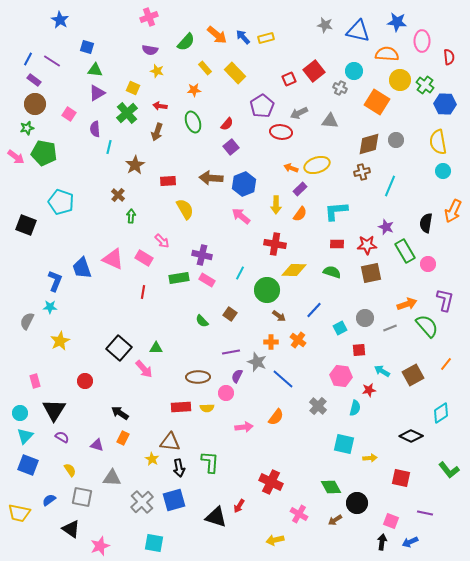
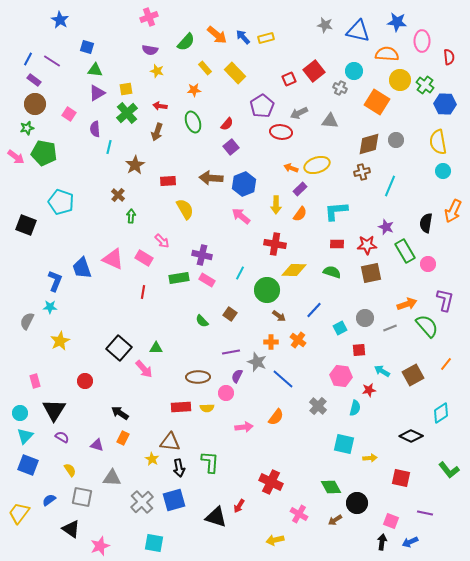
yellow square at (133, 88): moved 7 px left, 1 px down; rotated 32 degrees counterclockwise
yellow trapezoid at (19, 513): rotated 115 degrees clockwise
